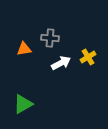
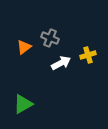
gray cross: rotated 18 degrees clockwise
orange triangle: moved 2 px up; rotated 28 degrees counterclockwise
yellow cross: moved 2 px up; rotated 14 degrees clockwise
